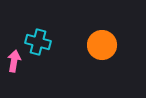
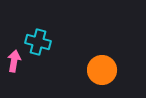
orange circle: moved 25 px down
